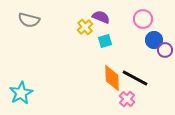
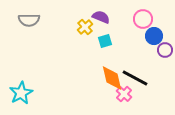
gray semicircle: rotated 15 degrees counterclockwise
blue circle: moved 4 px up
orange diamond: rotated 12 degrees counterclockwise
pink cross: moved 3 px left, 5 px up
